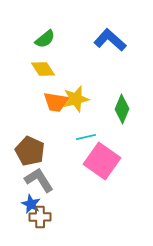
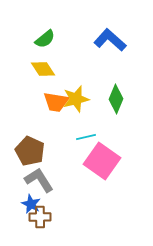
green diamond: moved 6 px left, 10 px up
